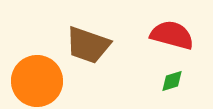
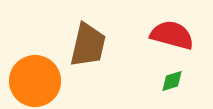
brown trapezoid: rotated 96 degrees counterclockwise
orange circle: moved 2 px left
